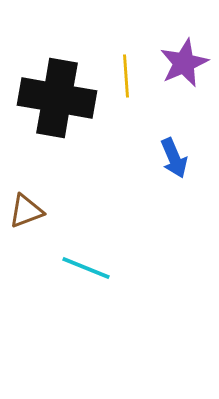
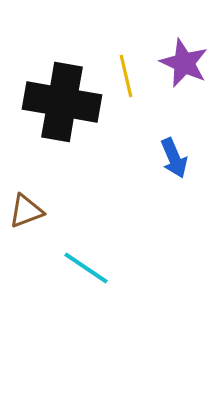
purple star: rotated 24 degrees counterclockwise
yellow line: rotated 9 degrees counterclockwise
black cross: moved 5 px right, 4 px down
cyan line: rotated 12 degrees clockwise
